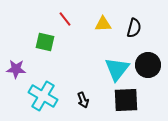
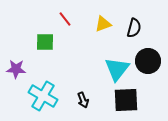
yellow triangle: rotated 18 degrees counterclockwise
green square: rotated 12 degrees counterclockwise
black circle: moved 4 px up
